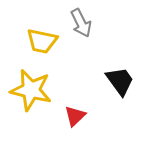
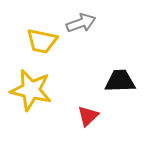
gray arrow: rotated 84 degrees counterclockwise
black trapezoid: rotated 56 degrees counterclockwise
red triangle: moved 13 px right
